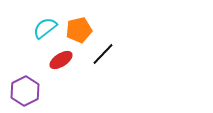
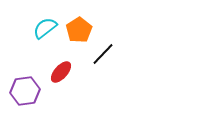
orange pentagon: rotated 20 degrees counterclockwise
red ellipse: moved 12 px down; rotated 15 degrees counterclockwise
purple hexagon: rotated 20 degrees clockwise
